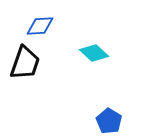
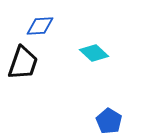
black trapezoid: moved 2 px left
